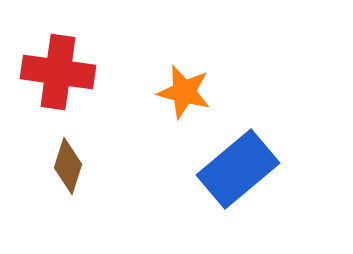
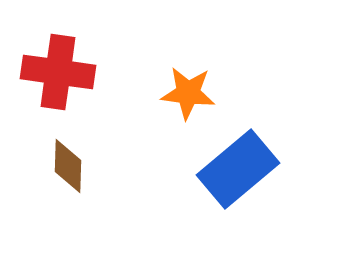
orange star: moved 4 px right, 1 px down; rotated 8 degrees counterclockwise
brown diamond: rotated 16 degrees counterclockwise
